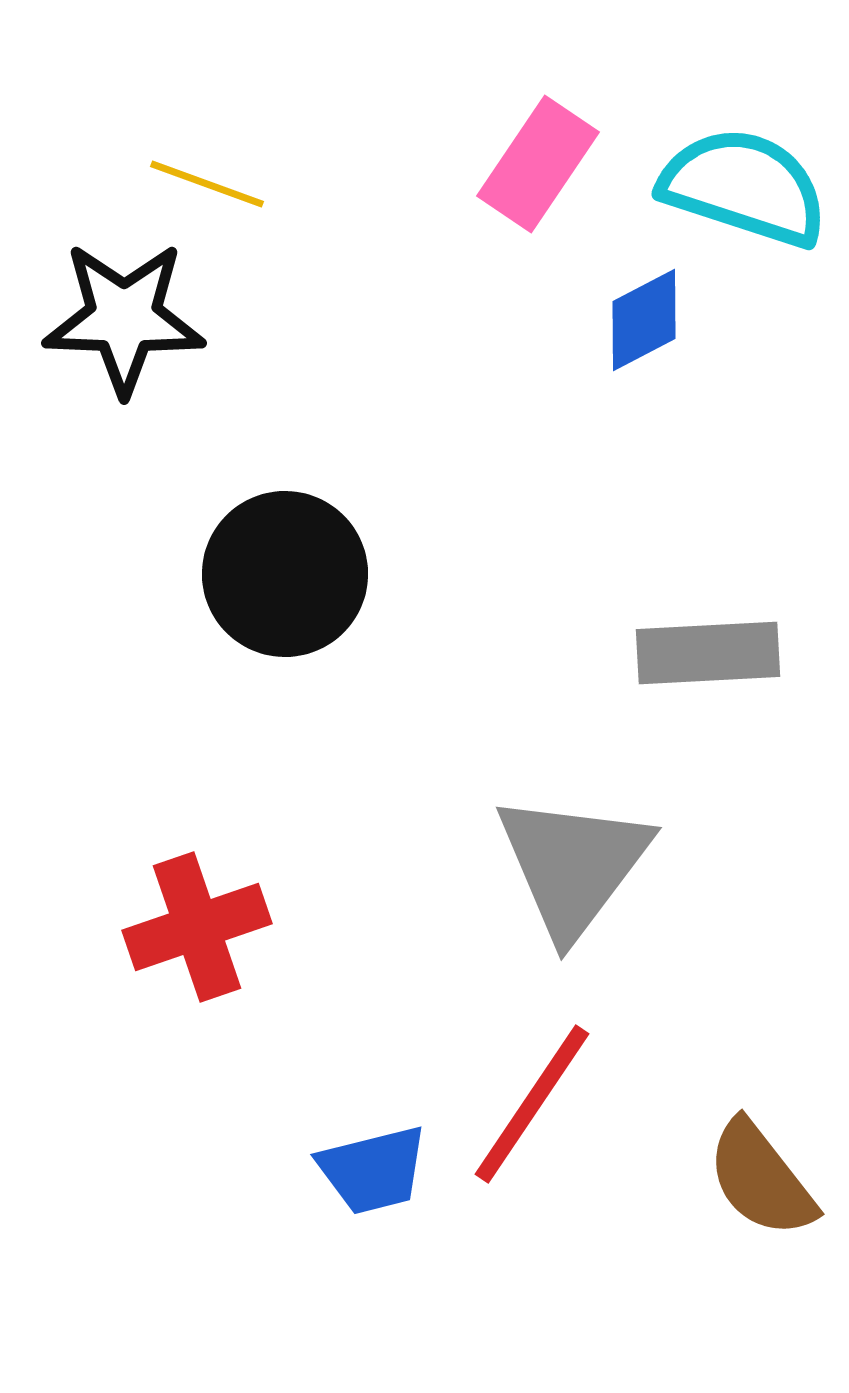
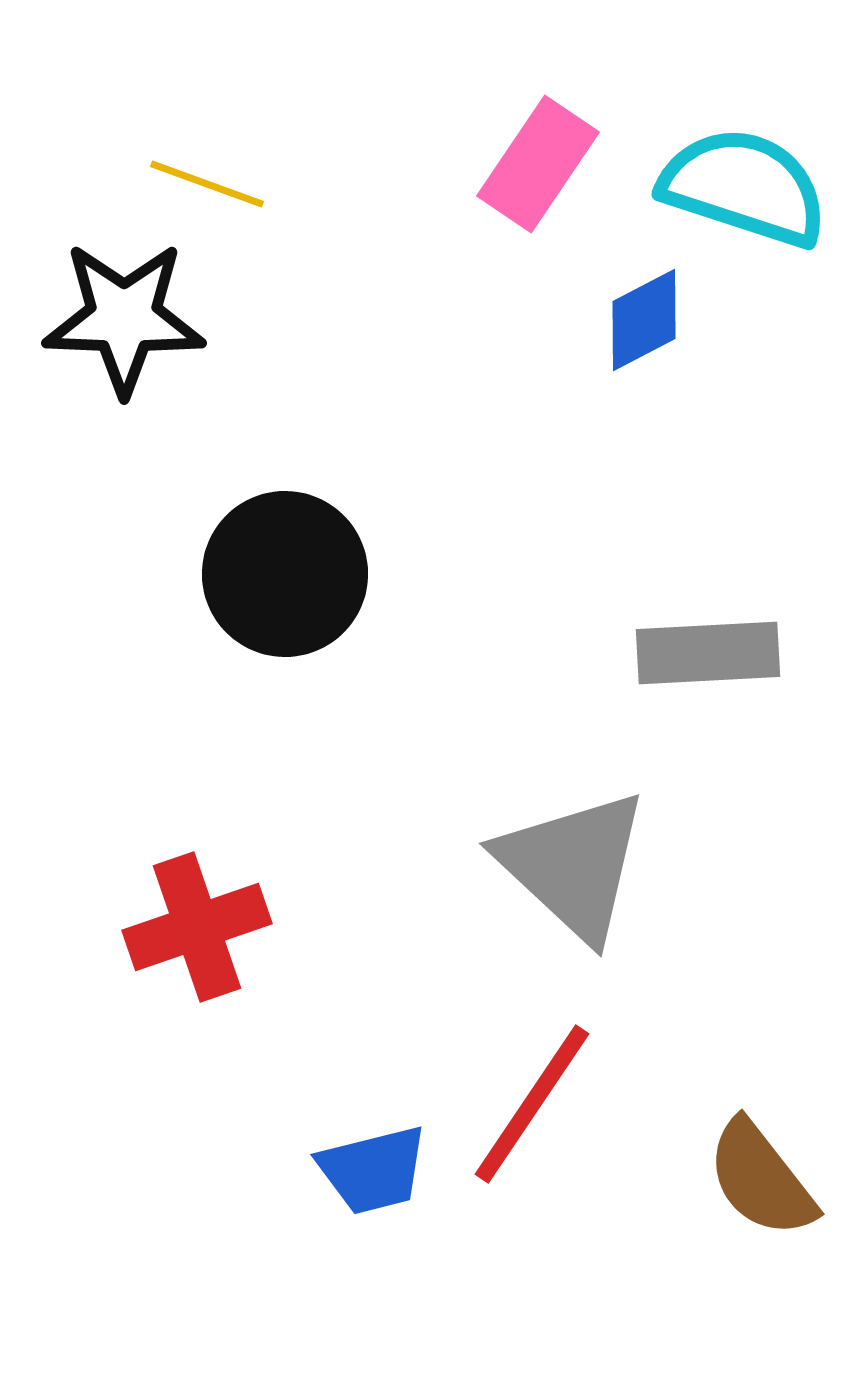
gray triangle: rotated 24 degrees counterclockwise
